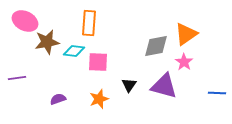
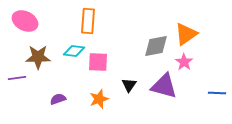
orange rectangle: moved 1 px left, 2 px up
brown star: moved 9 px left, 15 px down; rotated 10 degrees clockwise
